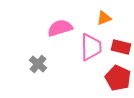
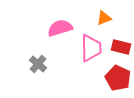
pink trapezoid: moved 1 px down
